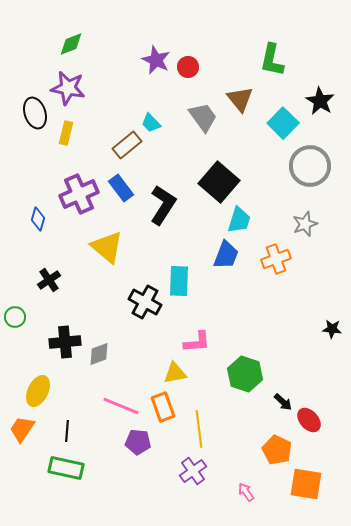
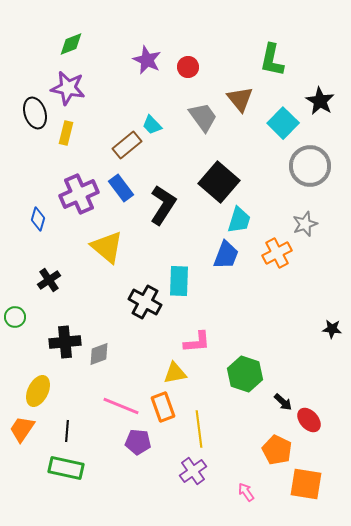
purple star at (156, 60): moved 9 px left
cyan trapezoid at (151, 123): moved 1 px right, 2 px down
orange cross at (276, 259): moved 1 px right, 6 px up; rotated 8 degrees counterclockwise
